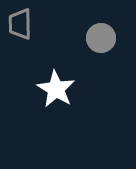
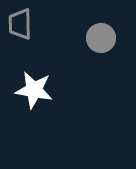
white star: moved 22 px left, 1 px down; rotated 21 degrees counterclockwise
